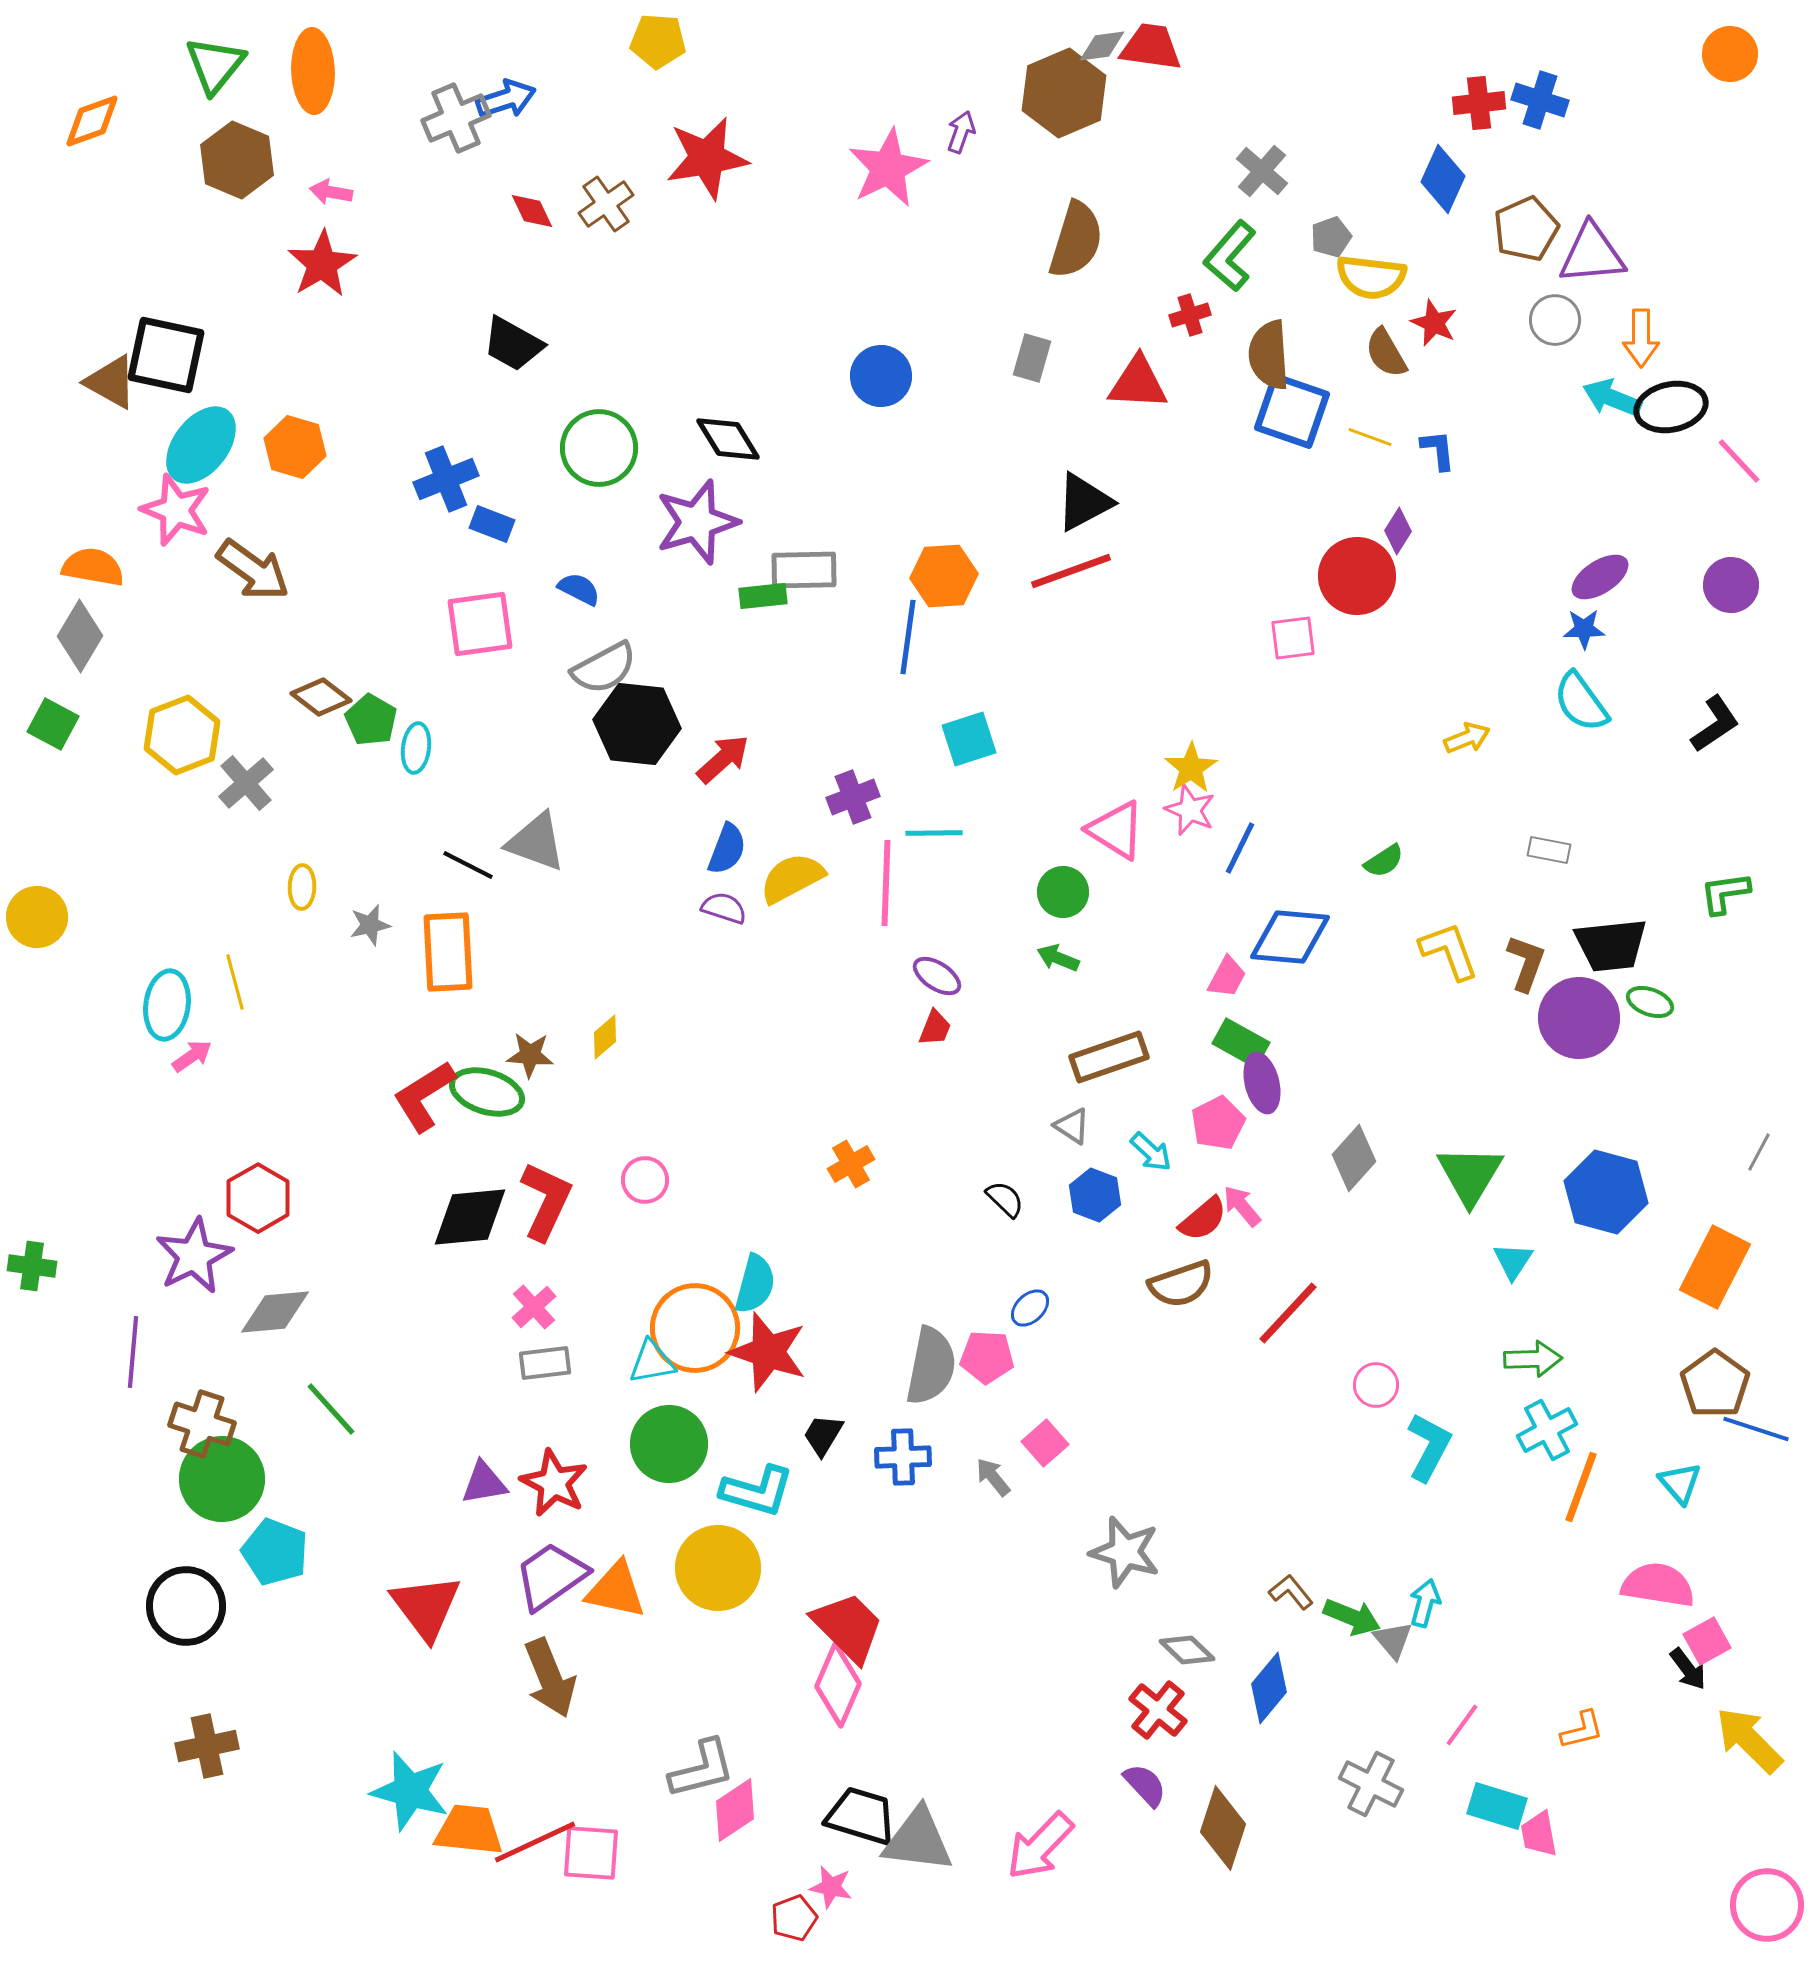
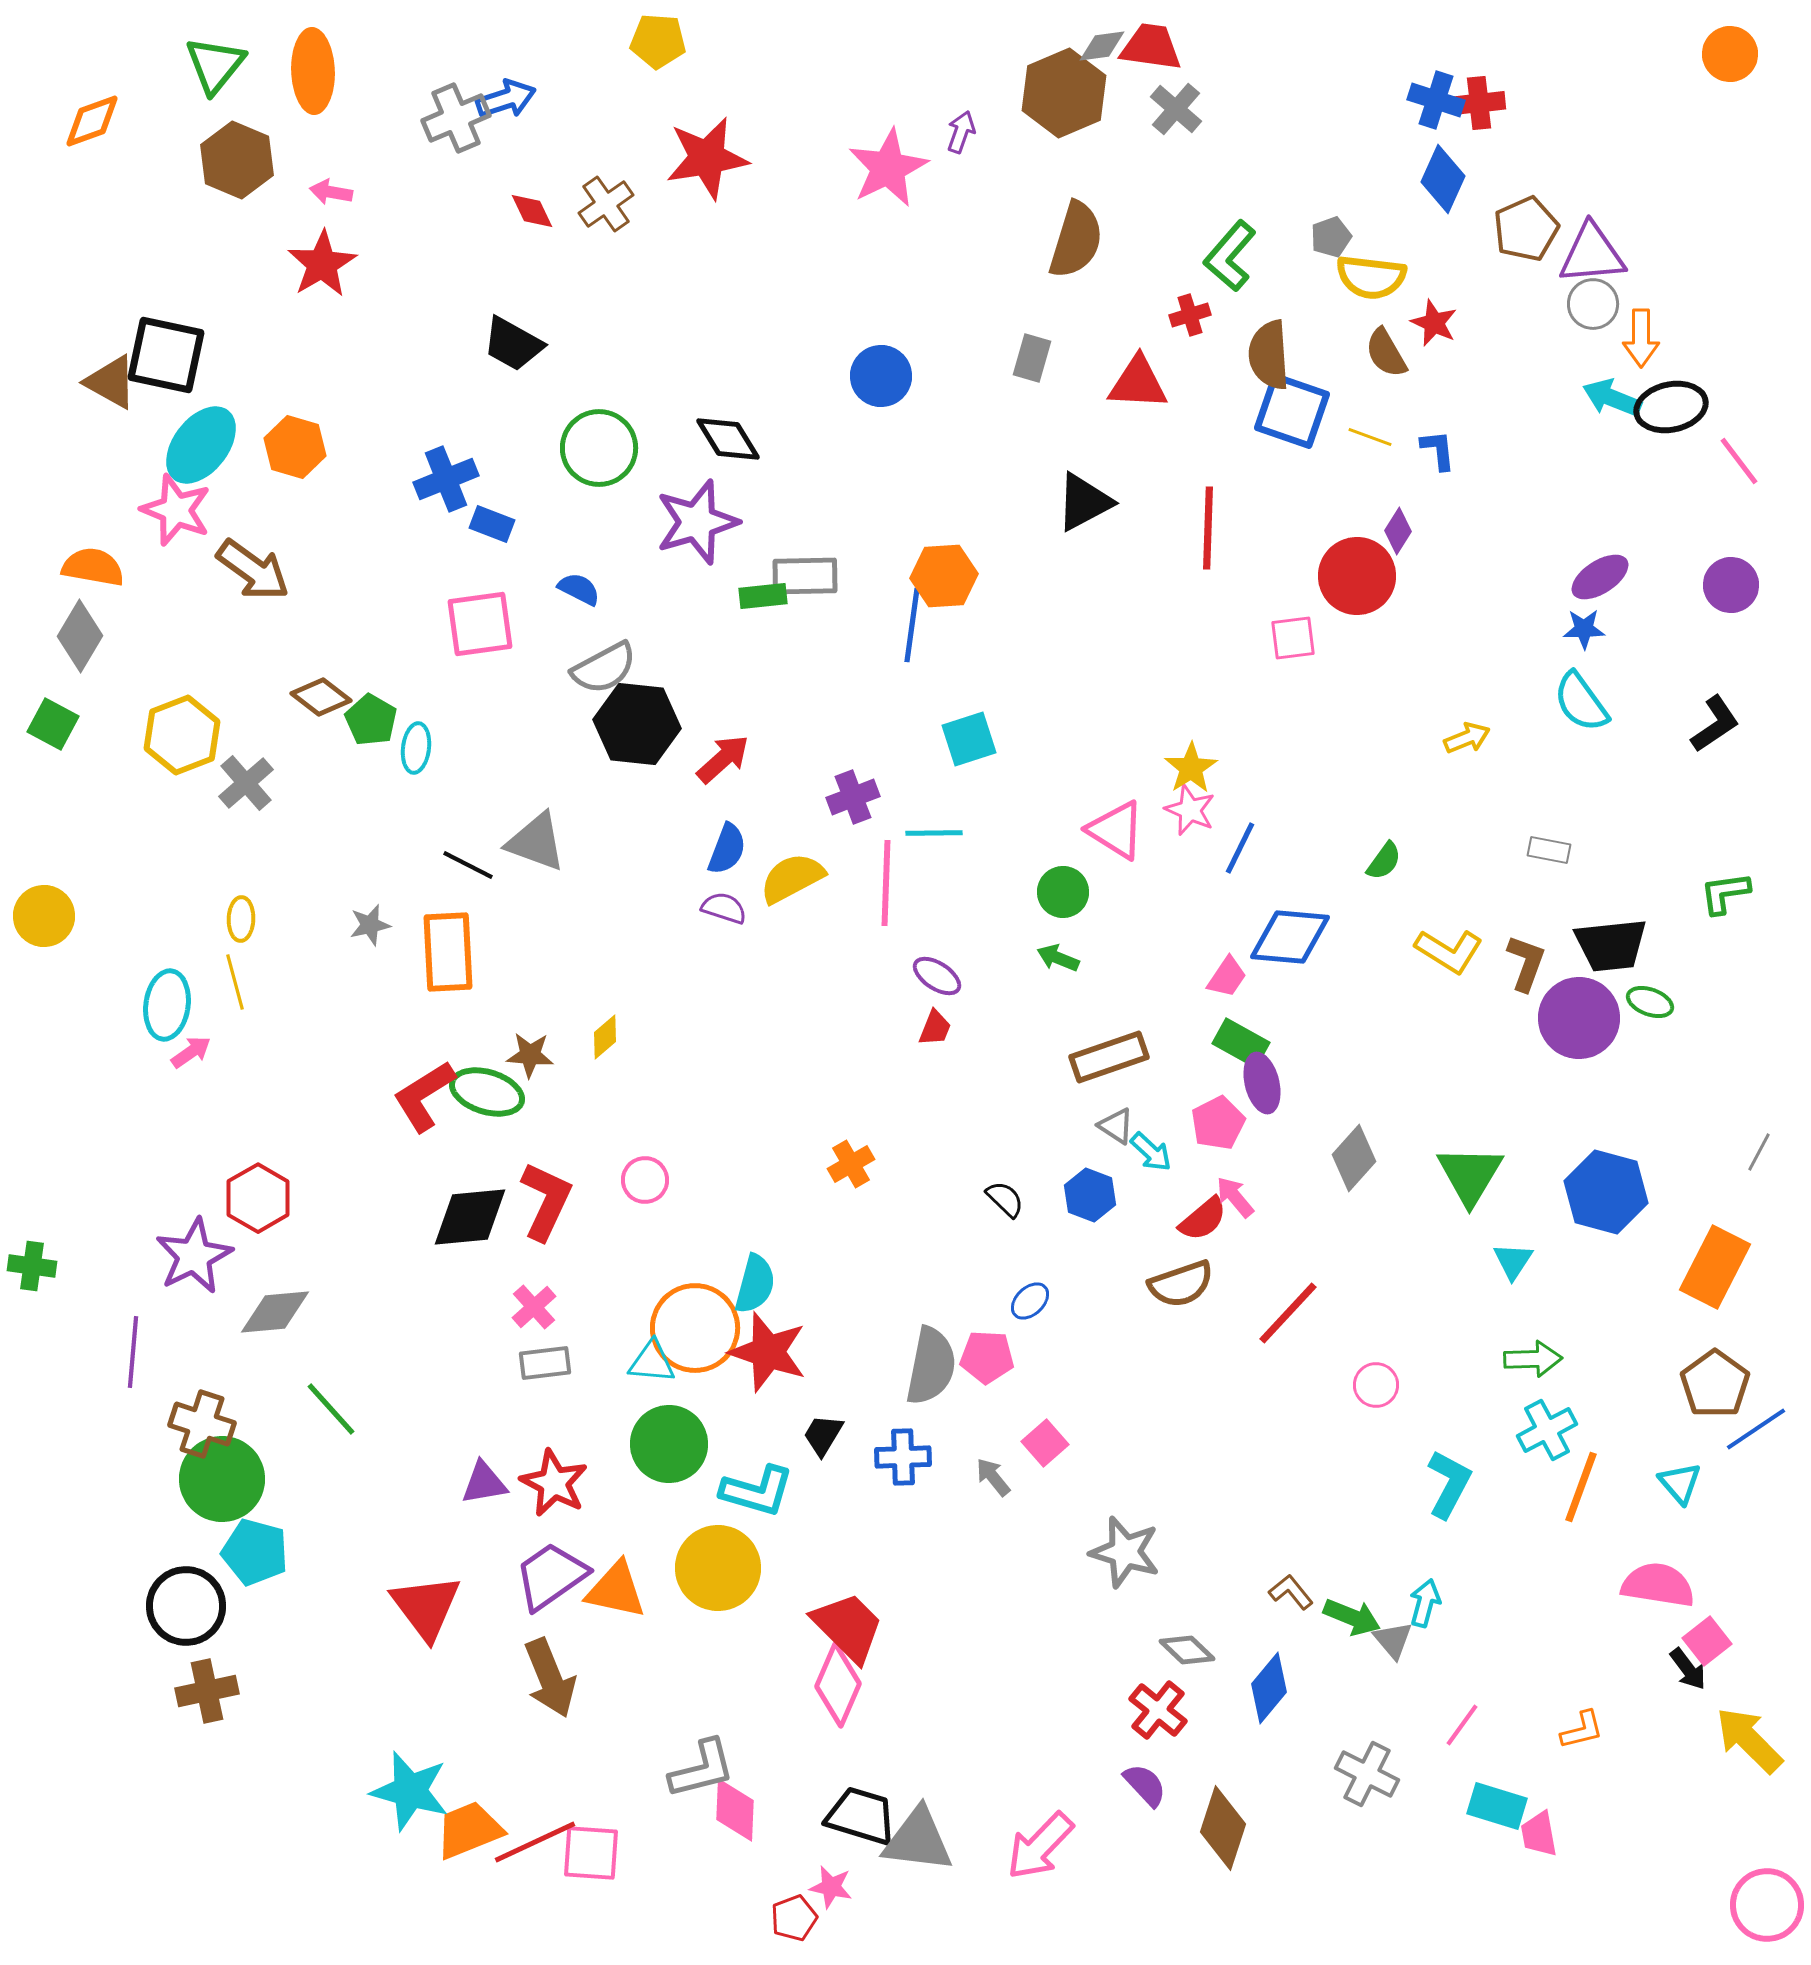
blue cross at (1540, 100): moved 104 px left
gray cross at (1262, 171): moved 86 px left, 62 px up
gray circle at (1555, 320): moved 38 px right, 16 px up
pink line at (1739, 461): rotated 6 degrees clockwise
gray rectangle at (804, 570): moved 1 px right, 6 px down
red line at (1071, 571): moved 137 px right, 43 px up; rotated 68 degrees counterclockwise
blue line at (908, 637): moved 4 px right, 12 px up
green semicircle at (1384, 861): rotated 21 degrees counterclockwise
yellow ellipse at (302, 887): moved 61 px left, 32 px down
yellow circle at (37, 917): moved 7 px right, 1 px up
yellow L-shape at (1449, 951): rotated 142 degrees clockwise
pink trapezoid at (1227, 977): rotated 6 degrees clockwise
pink arrow at (192, 1056): moved 1 px left, 4 px up
gray triangle at (1072, 1126): moved 44 px right
blue hexagon at (1095, 1195): moved 5 px left
pink arrow at (1242, 1206): moved 7 px left, 9 px up
blue ellipse at (1030, 1308): moved 7 px up
cyan triangle at (652, 1362): rotated 15 degrees clockwise
blue line at (1756, 1429): rotated 52 degrees counterclockwise
cyan L-shape at (1429, 1447): moved 20 px right, 37 px down
cyan pentagon at (275, 1552): moved 20 px left; rotated 6 degrees counterclockwise
pink square at (1707, 1641): rotated 9 degrees counterclockwise
brown cross at (207, 1746): moved 55 px up
gray cross at (1371, 1784): moved 4 px left, 10 px up
pink diamond at (735, 1810): rotated 54 degrees counterclockwise
orange trapezoid at (469, 1830): rotated 28 degrees counterclockwise
